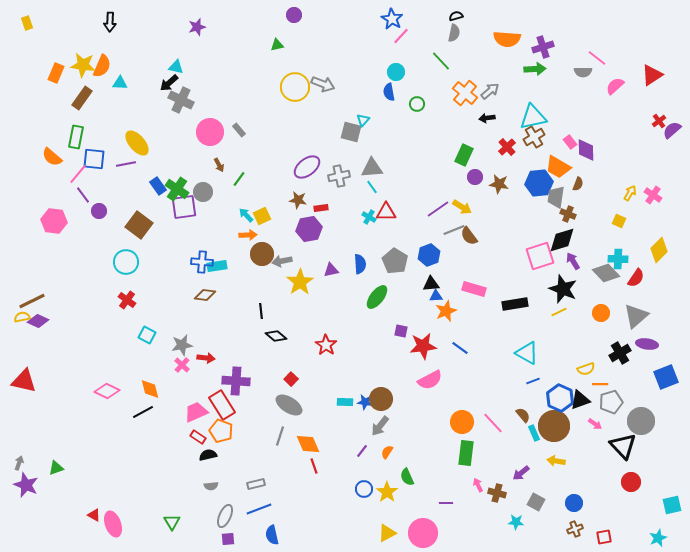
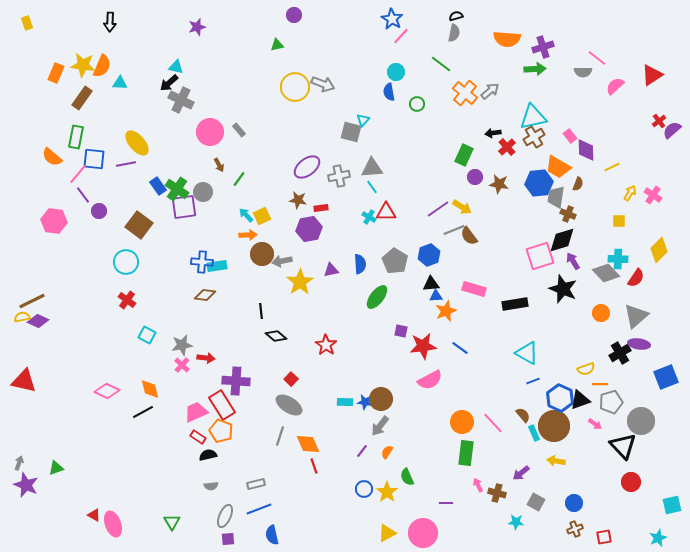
green line at (441, 61): moved 3 px down; rotated 10 degrees counterclockwise
black arrow at (487, 118): moved 6 px right, 15 px down
pink rectangle at (570, 142): moved 6 px up
yellow square at (619, 221): rotated 24 degrees counterclockwise
yellow line at (559, 312): moved 53 px right, 145 px up
purple ellipse at (647, 344): moved 8 px left
